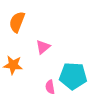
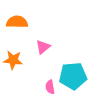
orange semicircle: rotated 70 degrees clockwise
orange star: moved 5 px up
cyan pentagon: rotated 8 degrees counterclockwise
